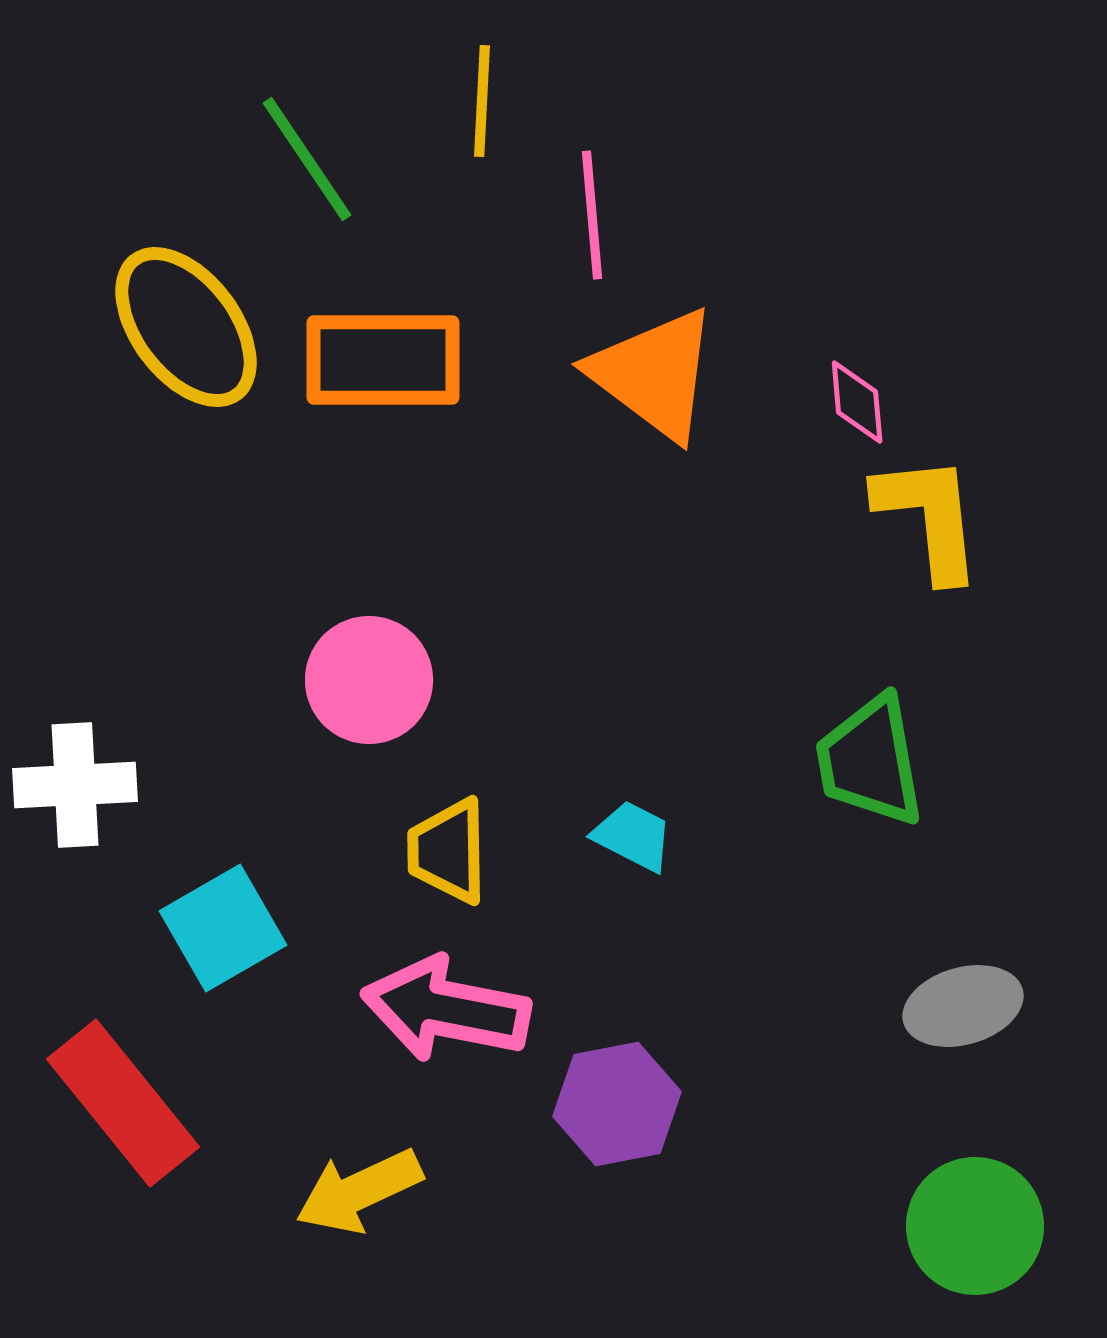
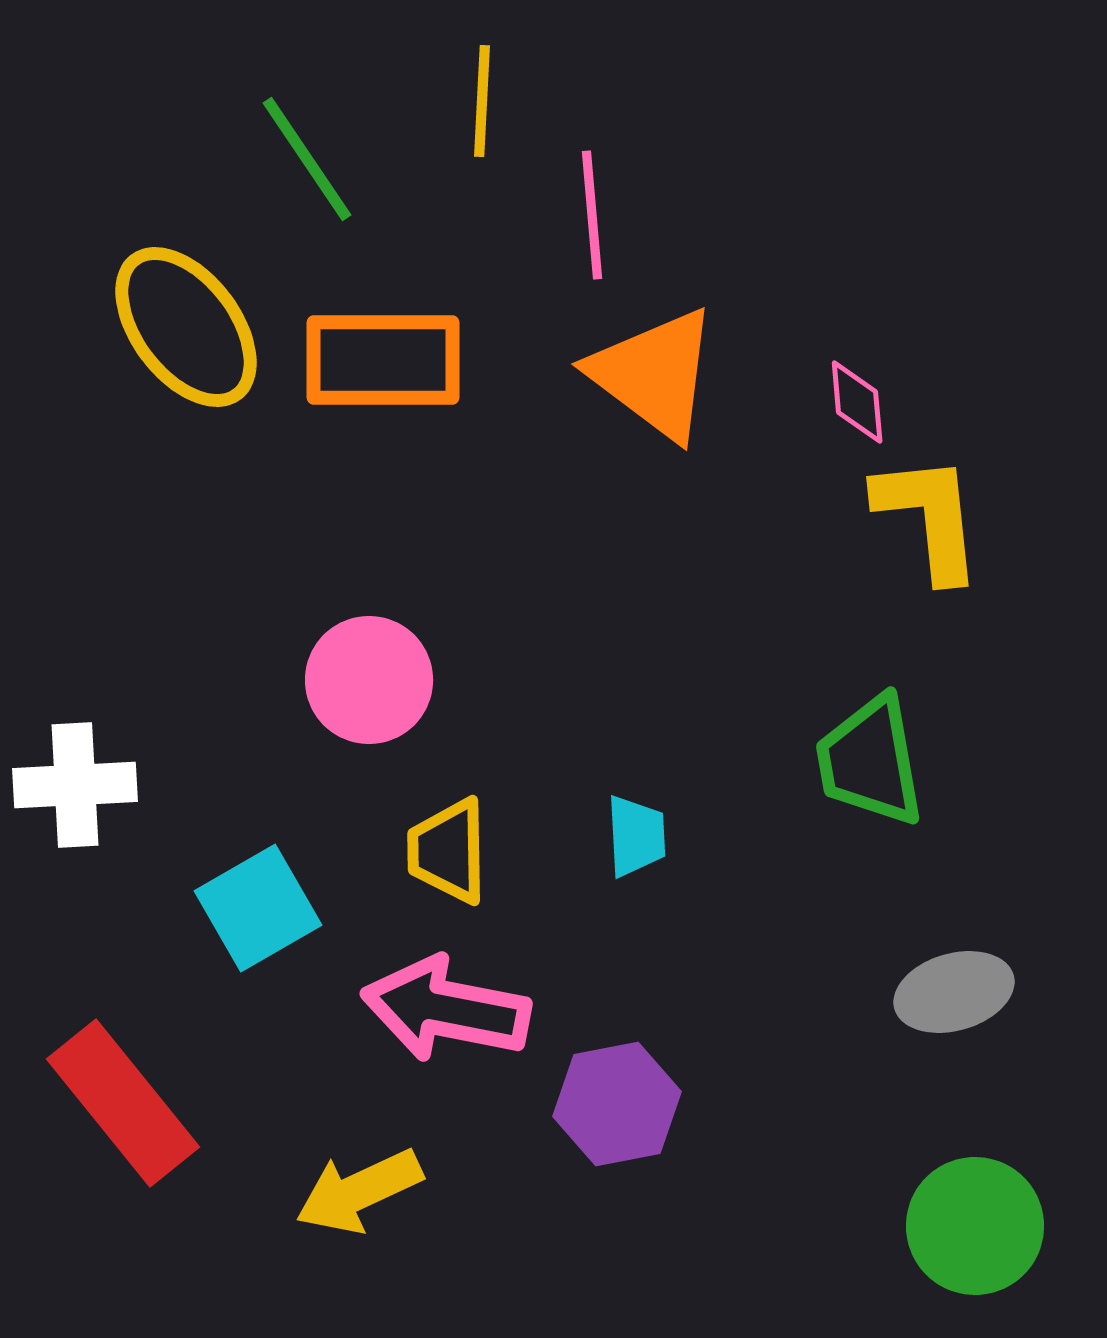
cyan trapezoid: moved 3 px right; rotated 60 degrees clockwise
cyan square: moved 35 px right, 20 px up
gray ellipse: moved 9 px left, 14 px up
